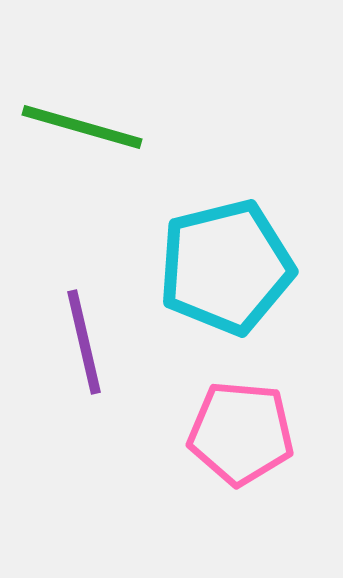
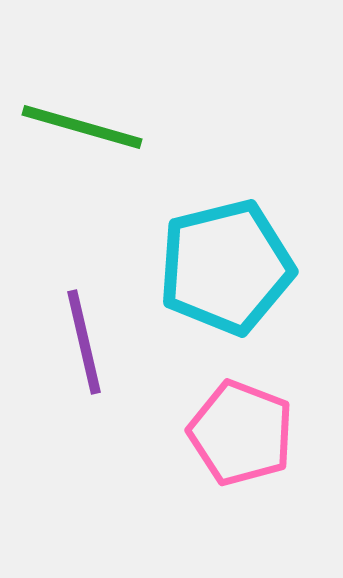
pink pentagon: rotated 16 degrees clockwise
